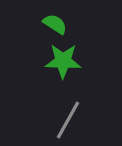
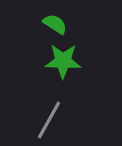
gray line: moved 19 px left
